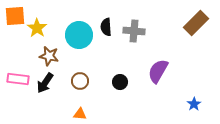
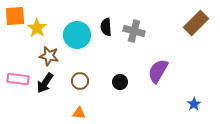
gray cross: rotated 10 degrees clockwise
cyan circle: moved 2 px left
orange triangle: moved 1 px left, 1 px up
